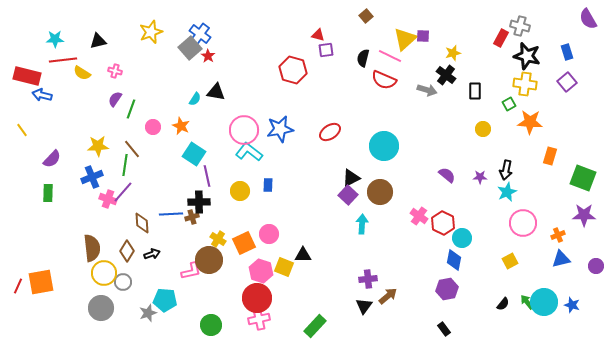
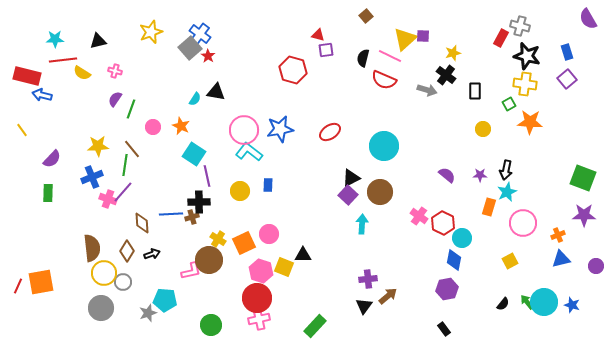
purple square at (567, 82): moved 3 px up
orange rectangle at (550, 156): moved 61 px left, 51 px down
purple star at (480, 177): moved 2 px up
